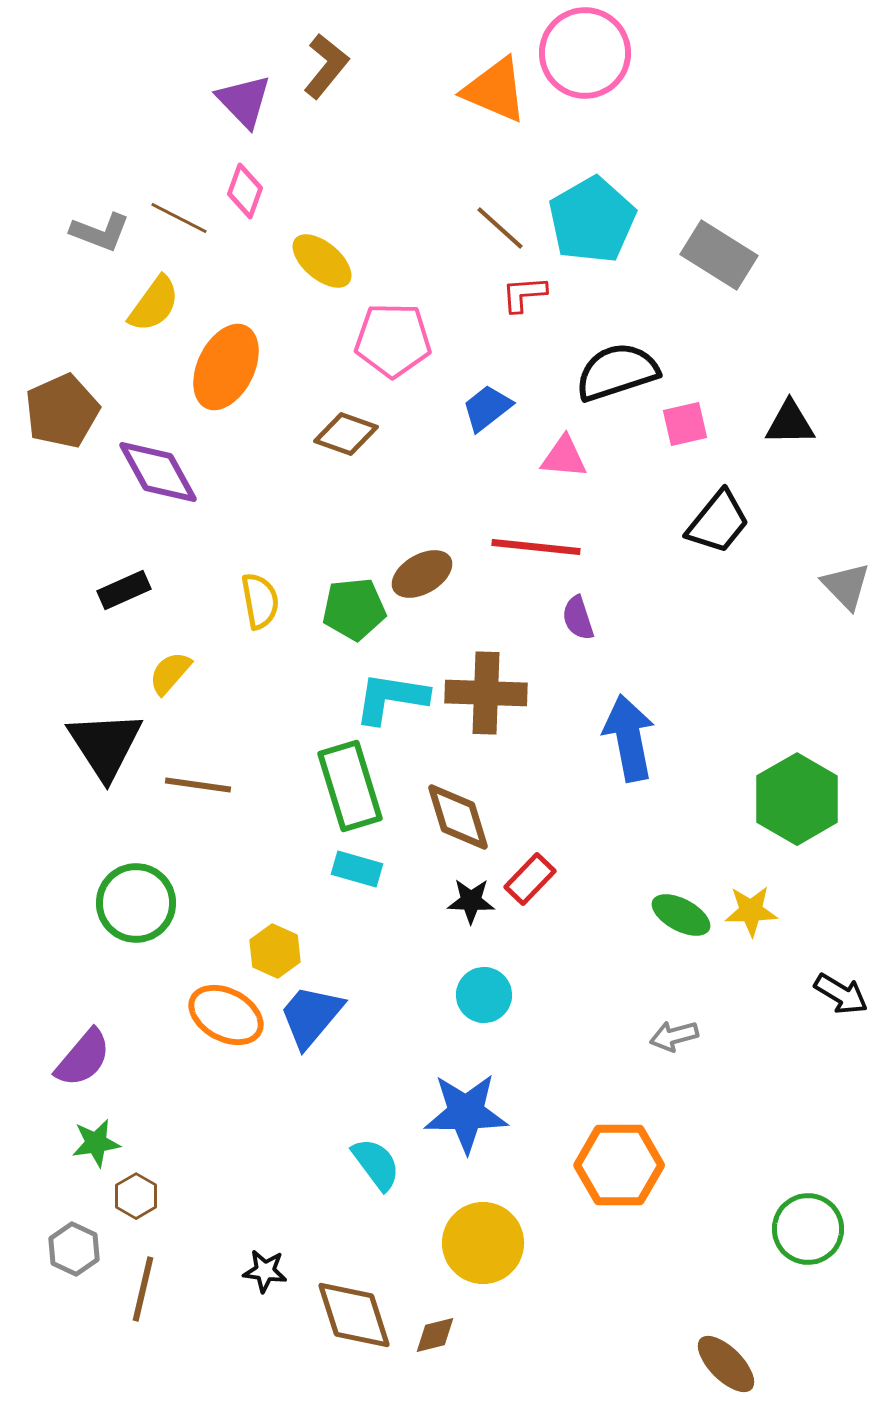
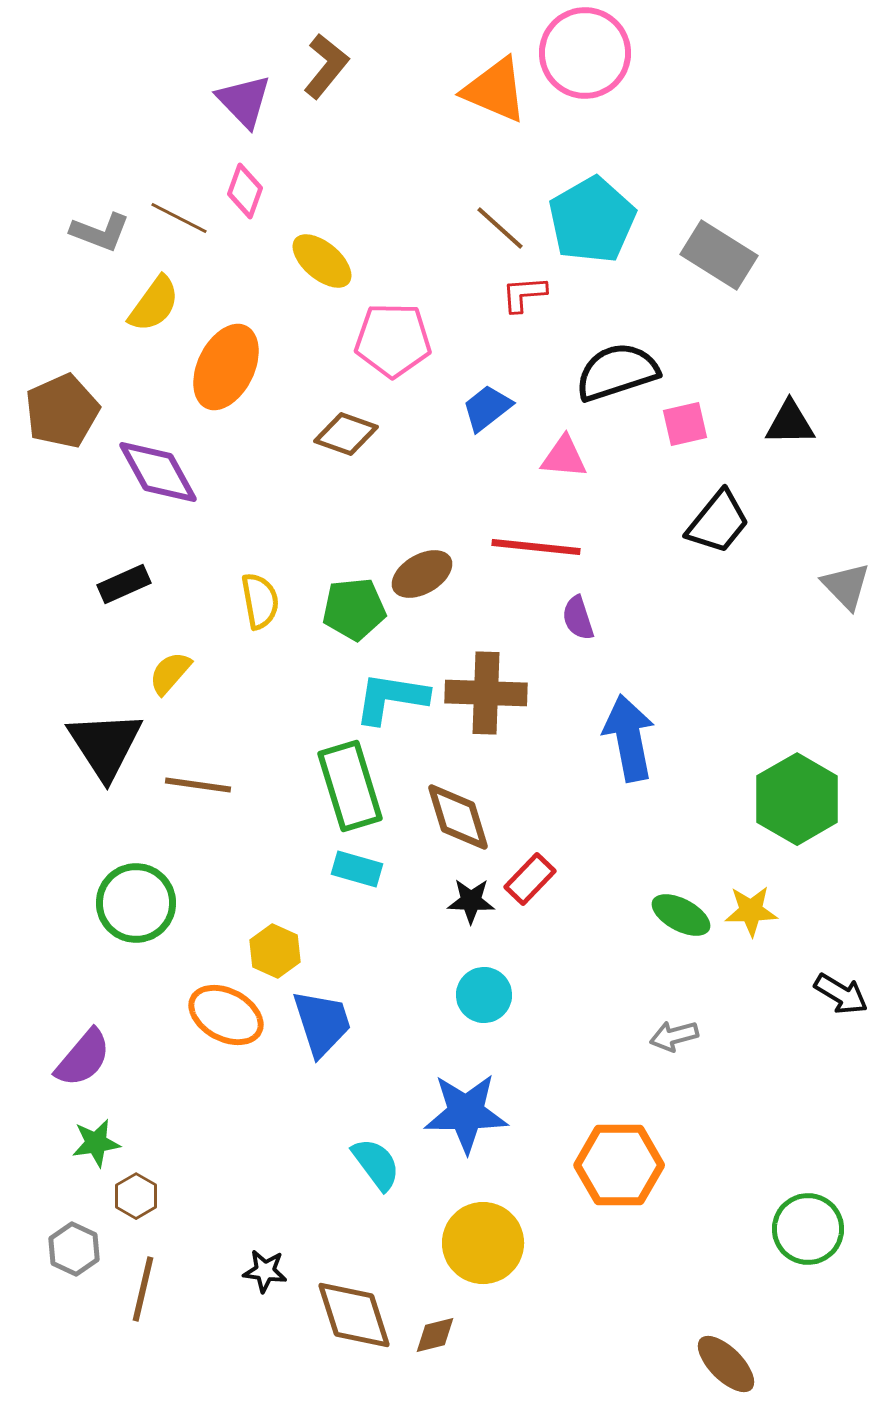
black rectangle at (124, 590): moved 6 px up
blue trapezoid at (311, 1016): moved 11 px right, 7 px down; rotated 122 degrees clockwise
